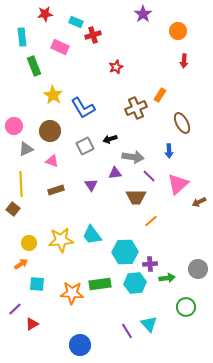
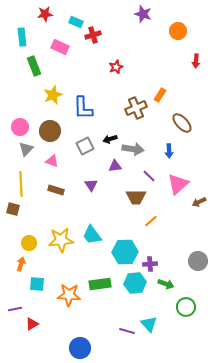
purple star at (143, 14): rotated 18 degrees counterclockwise
red arrow at (184, 61): moved 12 px right
yellow star at (53, 95): rotated 18 degrees clockwise
blue L-shape at (83, 108): rotated 30 degrees clockwise
brown ellipse at (182, 123): rotated 15 degrees counterclockwise
pink circle at (14, 126): moved 6 px right, 1 px down
gray triangle at (26, 149): rotated 21 degrees counterclockwise
gray arrow at (133, 157): moved 8 px up
purple triangle at (115, 173): moved 7 px up
brown rectangle at (56, 190): rotated 35 degrees clockwise
brown square at (13, 209): rotated 24 degrees counterclockwise
orange arrow at (21, 264): rotated 40 degrees counterclockwise
gray circle at (198, 269): moved 8 px up
green arrow at (167, 278): moved 1 px left, 6 px down; rotated 28 degrees clockwise
orange star at (72, 293): moved 3 px left, 2 px down
purple line at (15, 309): rotated 32 degrees clockwise
purple line at (127, 331): rotated 42 degrees counterclockwise
blue circle at (80, 345): moved 3 px down
